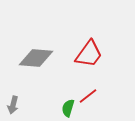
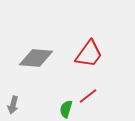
green semicircle: moved 2 px left, 1 px down
